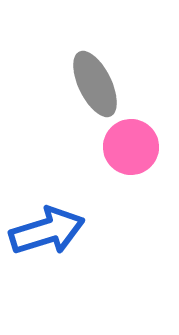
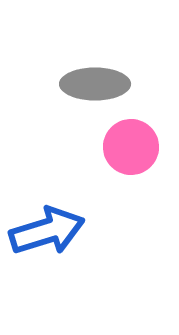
gray ellipse: rotated 64 degrees counterclockwise
